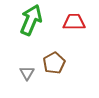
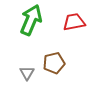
red trapezoid: rotated 10 degrees counterclockwise
brown pentagon: rotated 15 degrees clockwise
